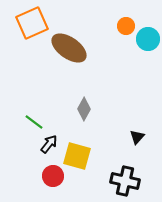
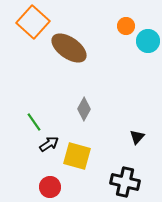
orange square: moved 1 px right, 1 px up; rotated 24 degrees counterclockwise
cyan circle: moved 2 px down
green line: rotated 18 degrees clockwise
black arrow: rotated 18 degrees clockwise
red circle: moved 3 px left, 11 px down
black cross: moved 1 px down
